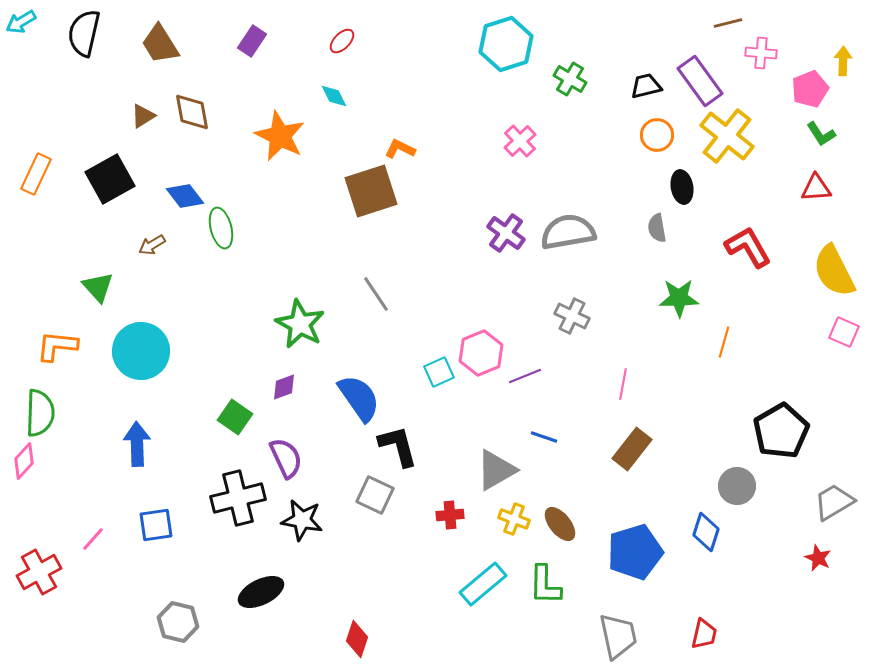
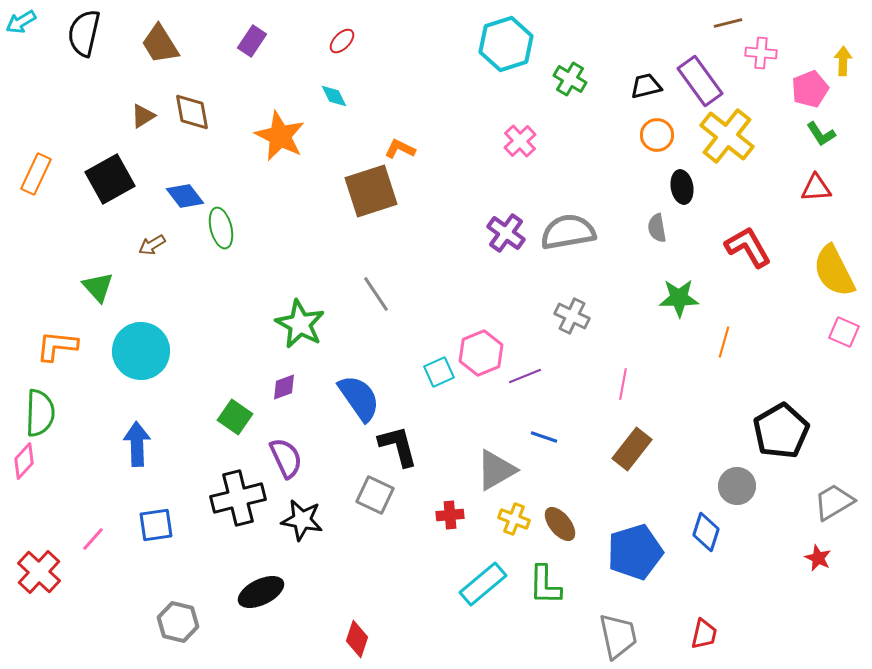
red cross at (39, 572): rotated 18 degrees counterclockwise
